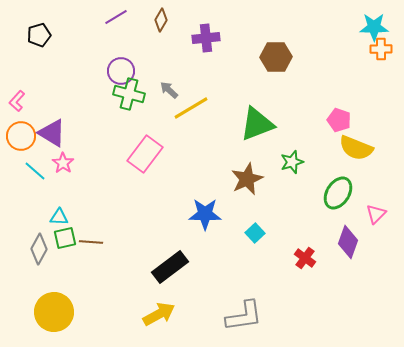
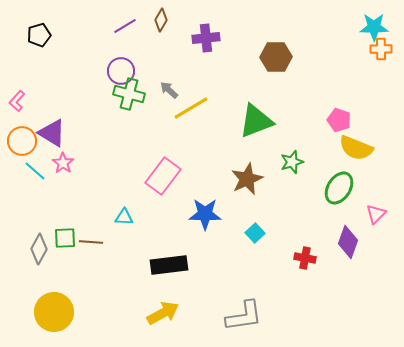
purple line: moved 9 px right, 9 px down
green triangle: moved 1 px left, 3 px up
orange circle: moved 1 px right, 5 px down
pink rectangle: moved 18 px right, 22 px down
green ellipse: moved 1 px right, 5 px up
cyan triangle: moved 65 px right
green square: rotated 10 degrees clockwise
red cross: rotated 25 degrees counterclockwise
black rectangle: moved 1 px left, 2 px up; rotated 30 degrees clockwise
yellow arrow: moved 4 px right, 1 px up
